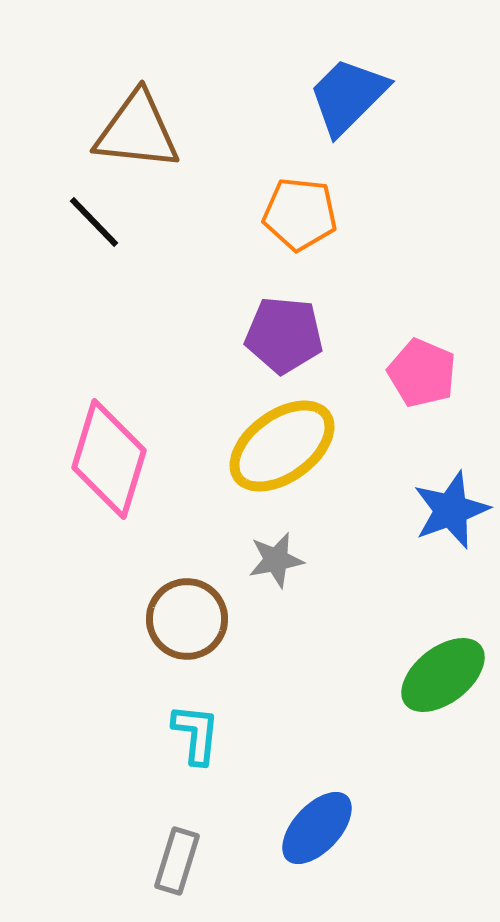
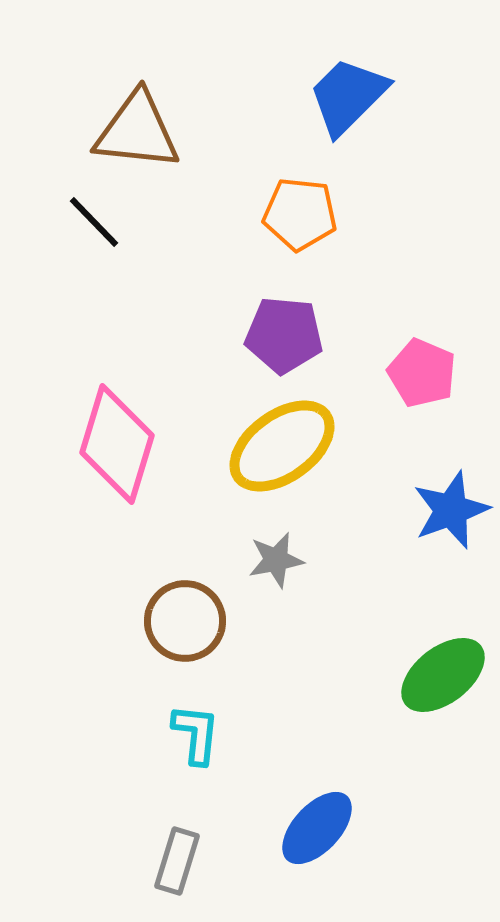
pink diamond: moved 8 px right, 15 px up
brown circle: moved 2 px left, 2 px down
